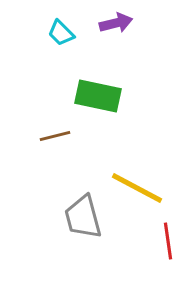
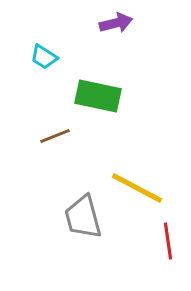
cyan trapezoid: moved 17 px left, 24 px down; rotated 12 degrees counterclockwise
brown line: rotated 8 degrees counterclockwise
